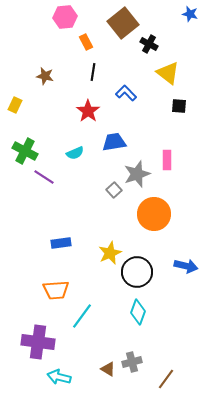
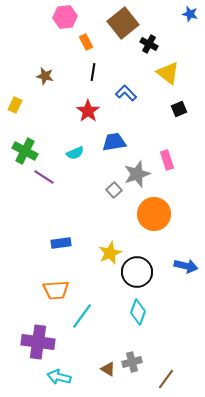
black square: moved 3 px down; rotated 28 degrees counterclockwise
pink rectangle: rotated 18 degrees counterclockwise
